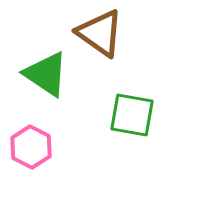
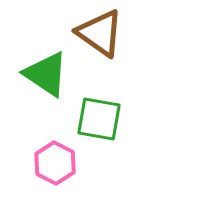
green square: moved 33 px left, 4 px down
pink hexagon: moved 24 px right, 16 px down
